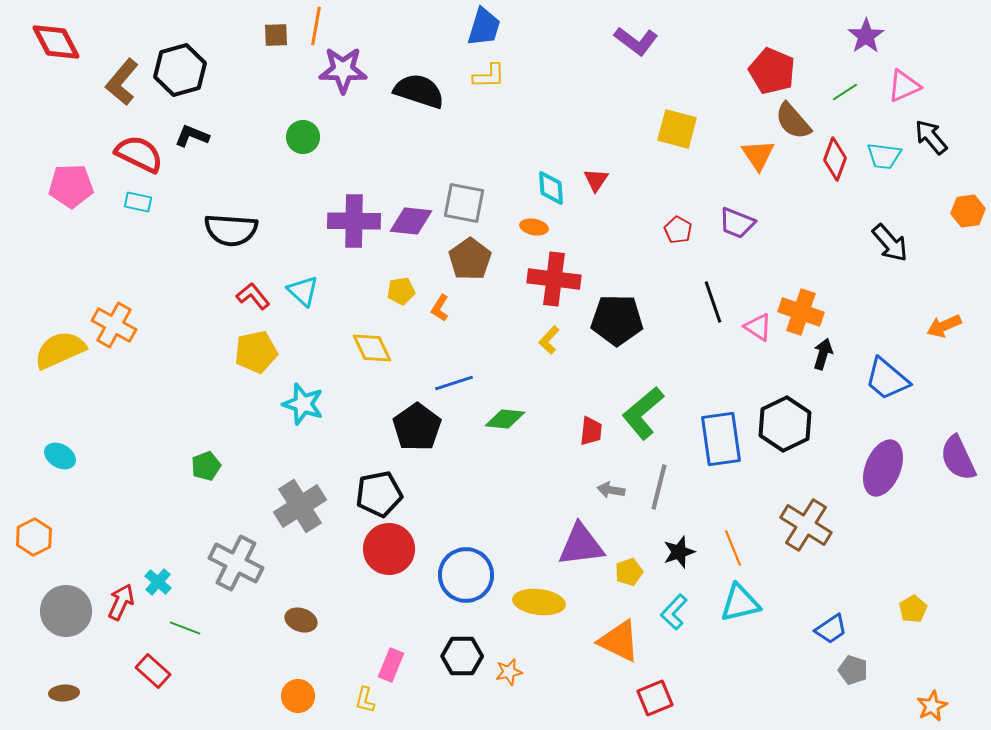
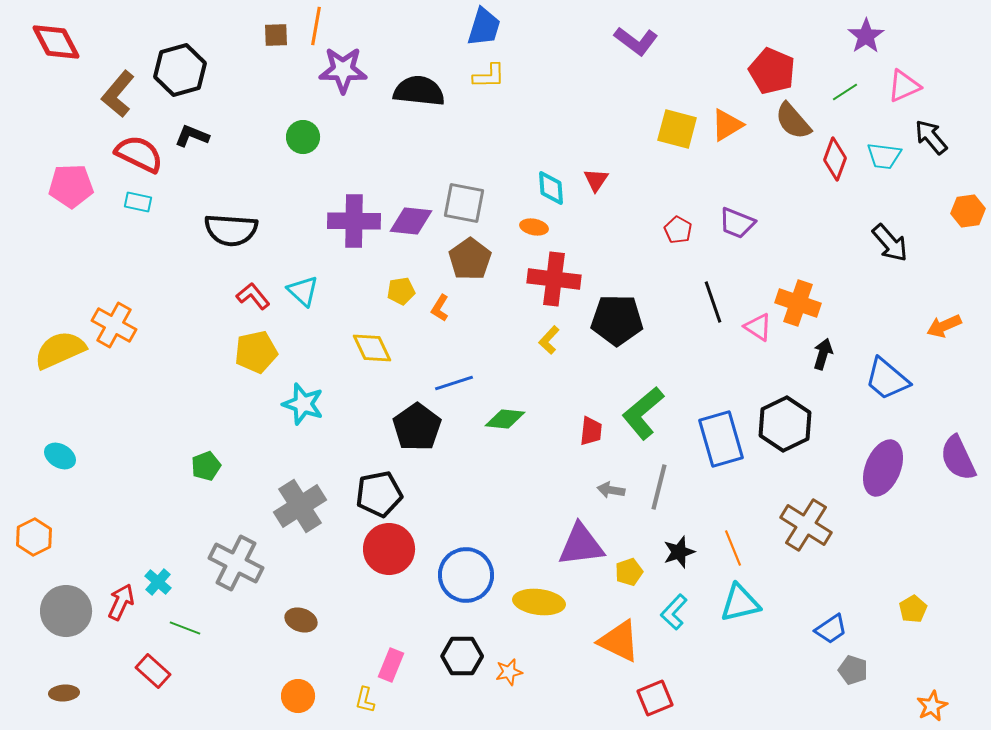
brown L-shape at (122, 82): moved 4 px left, 12 px down
black semicircle at (419, 91): rotated 12 degrees counterclockwise
orange triangle at (758, 155): moved 31 px left, 30 px up; rotated 33 degrees clockwise
orange cross at (801, 312): moved 3 px left, 9 px up
blue rectangle at (721, 439): rotated 8 degrees counterclockwise
